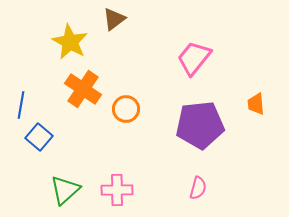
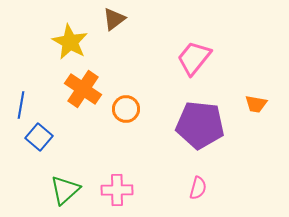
orange trapezoid: rotated 75 degrees counterclockwise
purple pentagon: rotated 12 degrees clockwise
